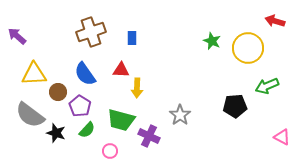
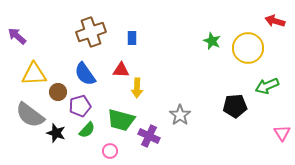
purple pentagon: rotated 25 degrees clockwise
pink triangle: moved 4 px up; rotated 30 degrees clockwise
